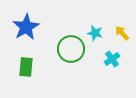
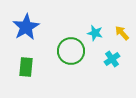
green circle: moved 2 px down
